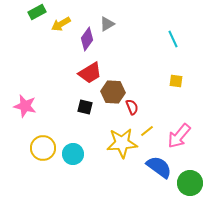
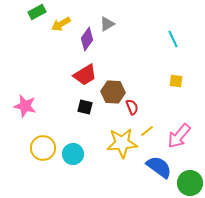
red trapezoid: moved 5 px left, 2 px down
